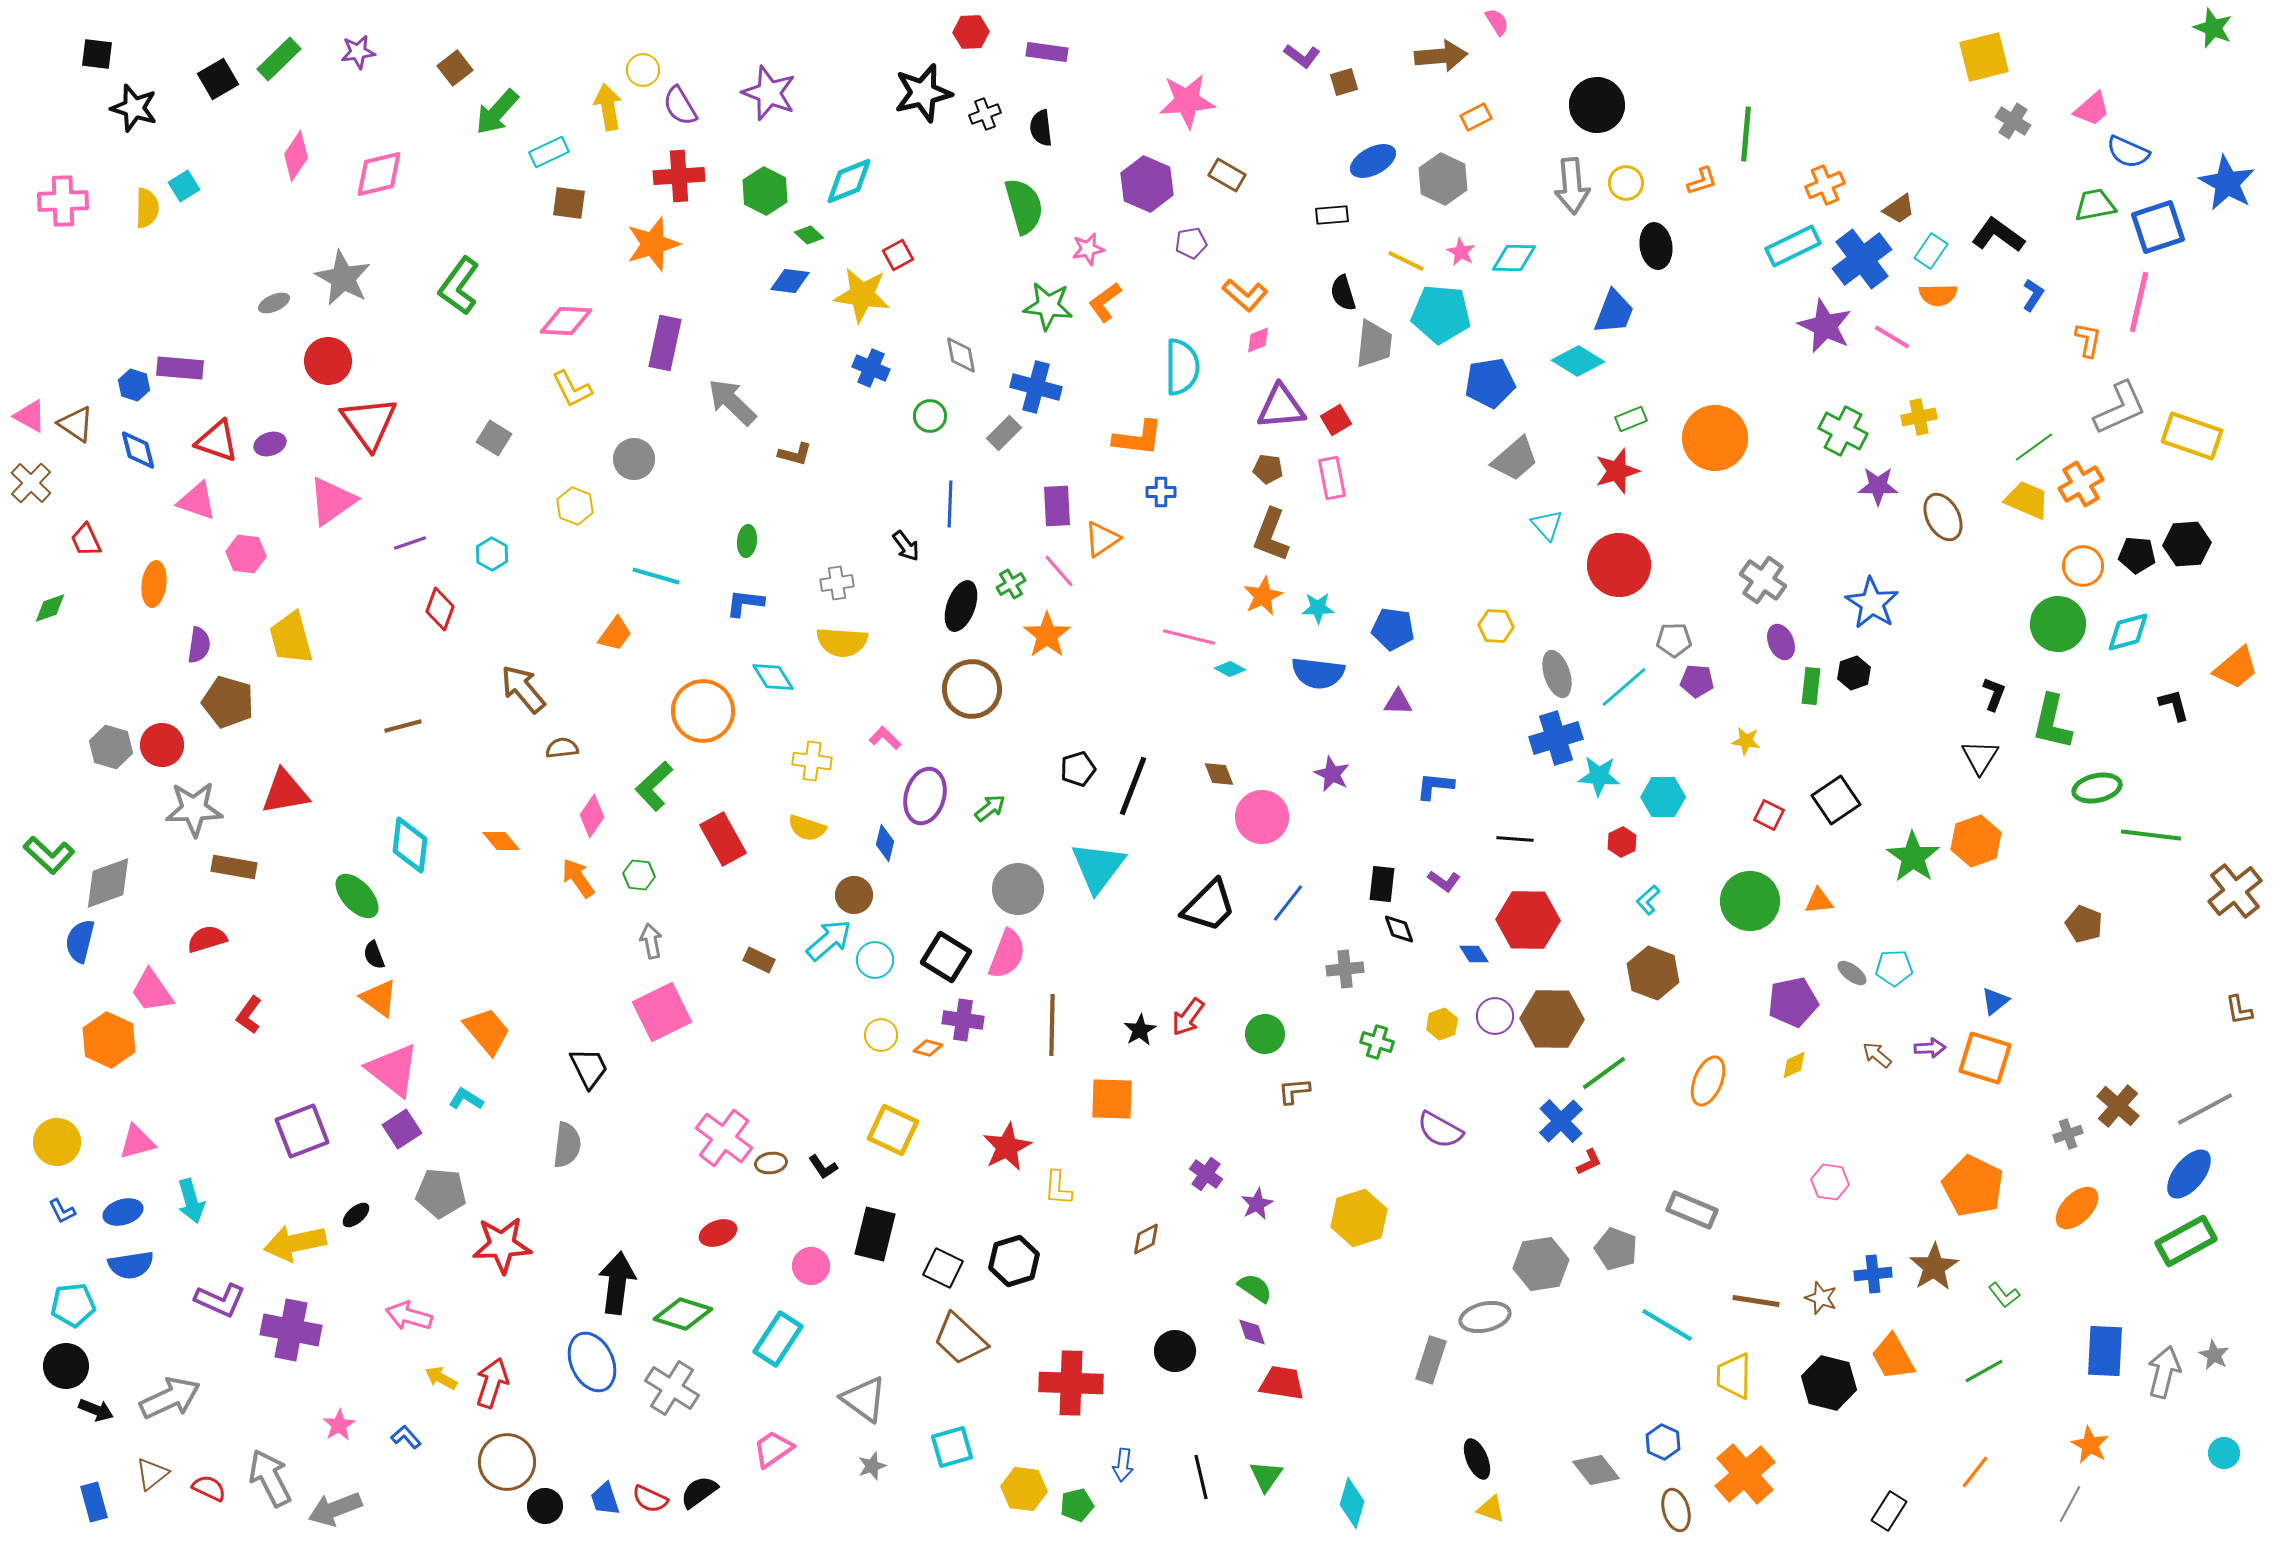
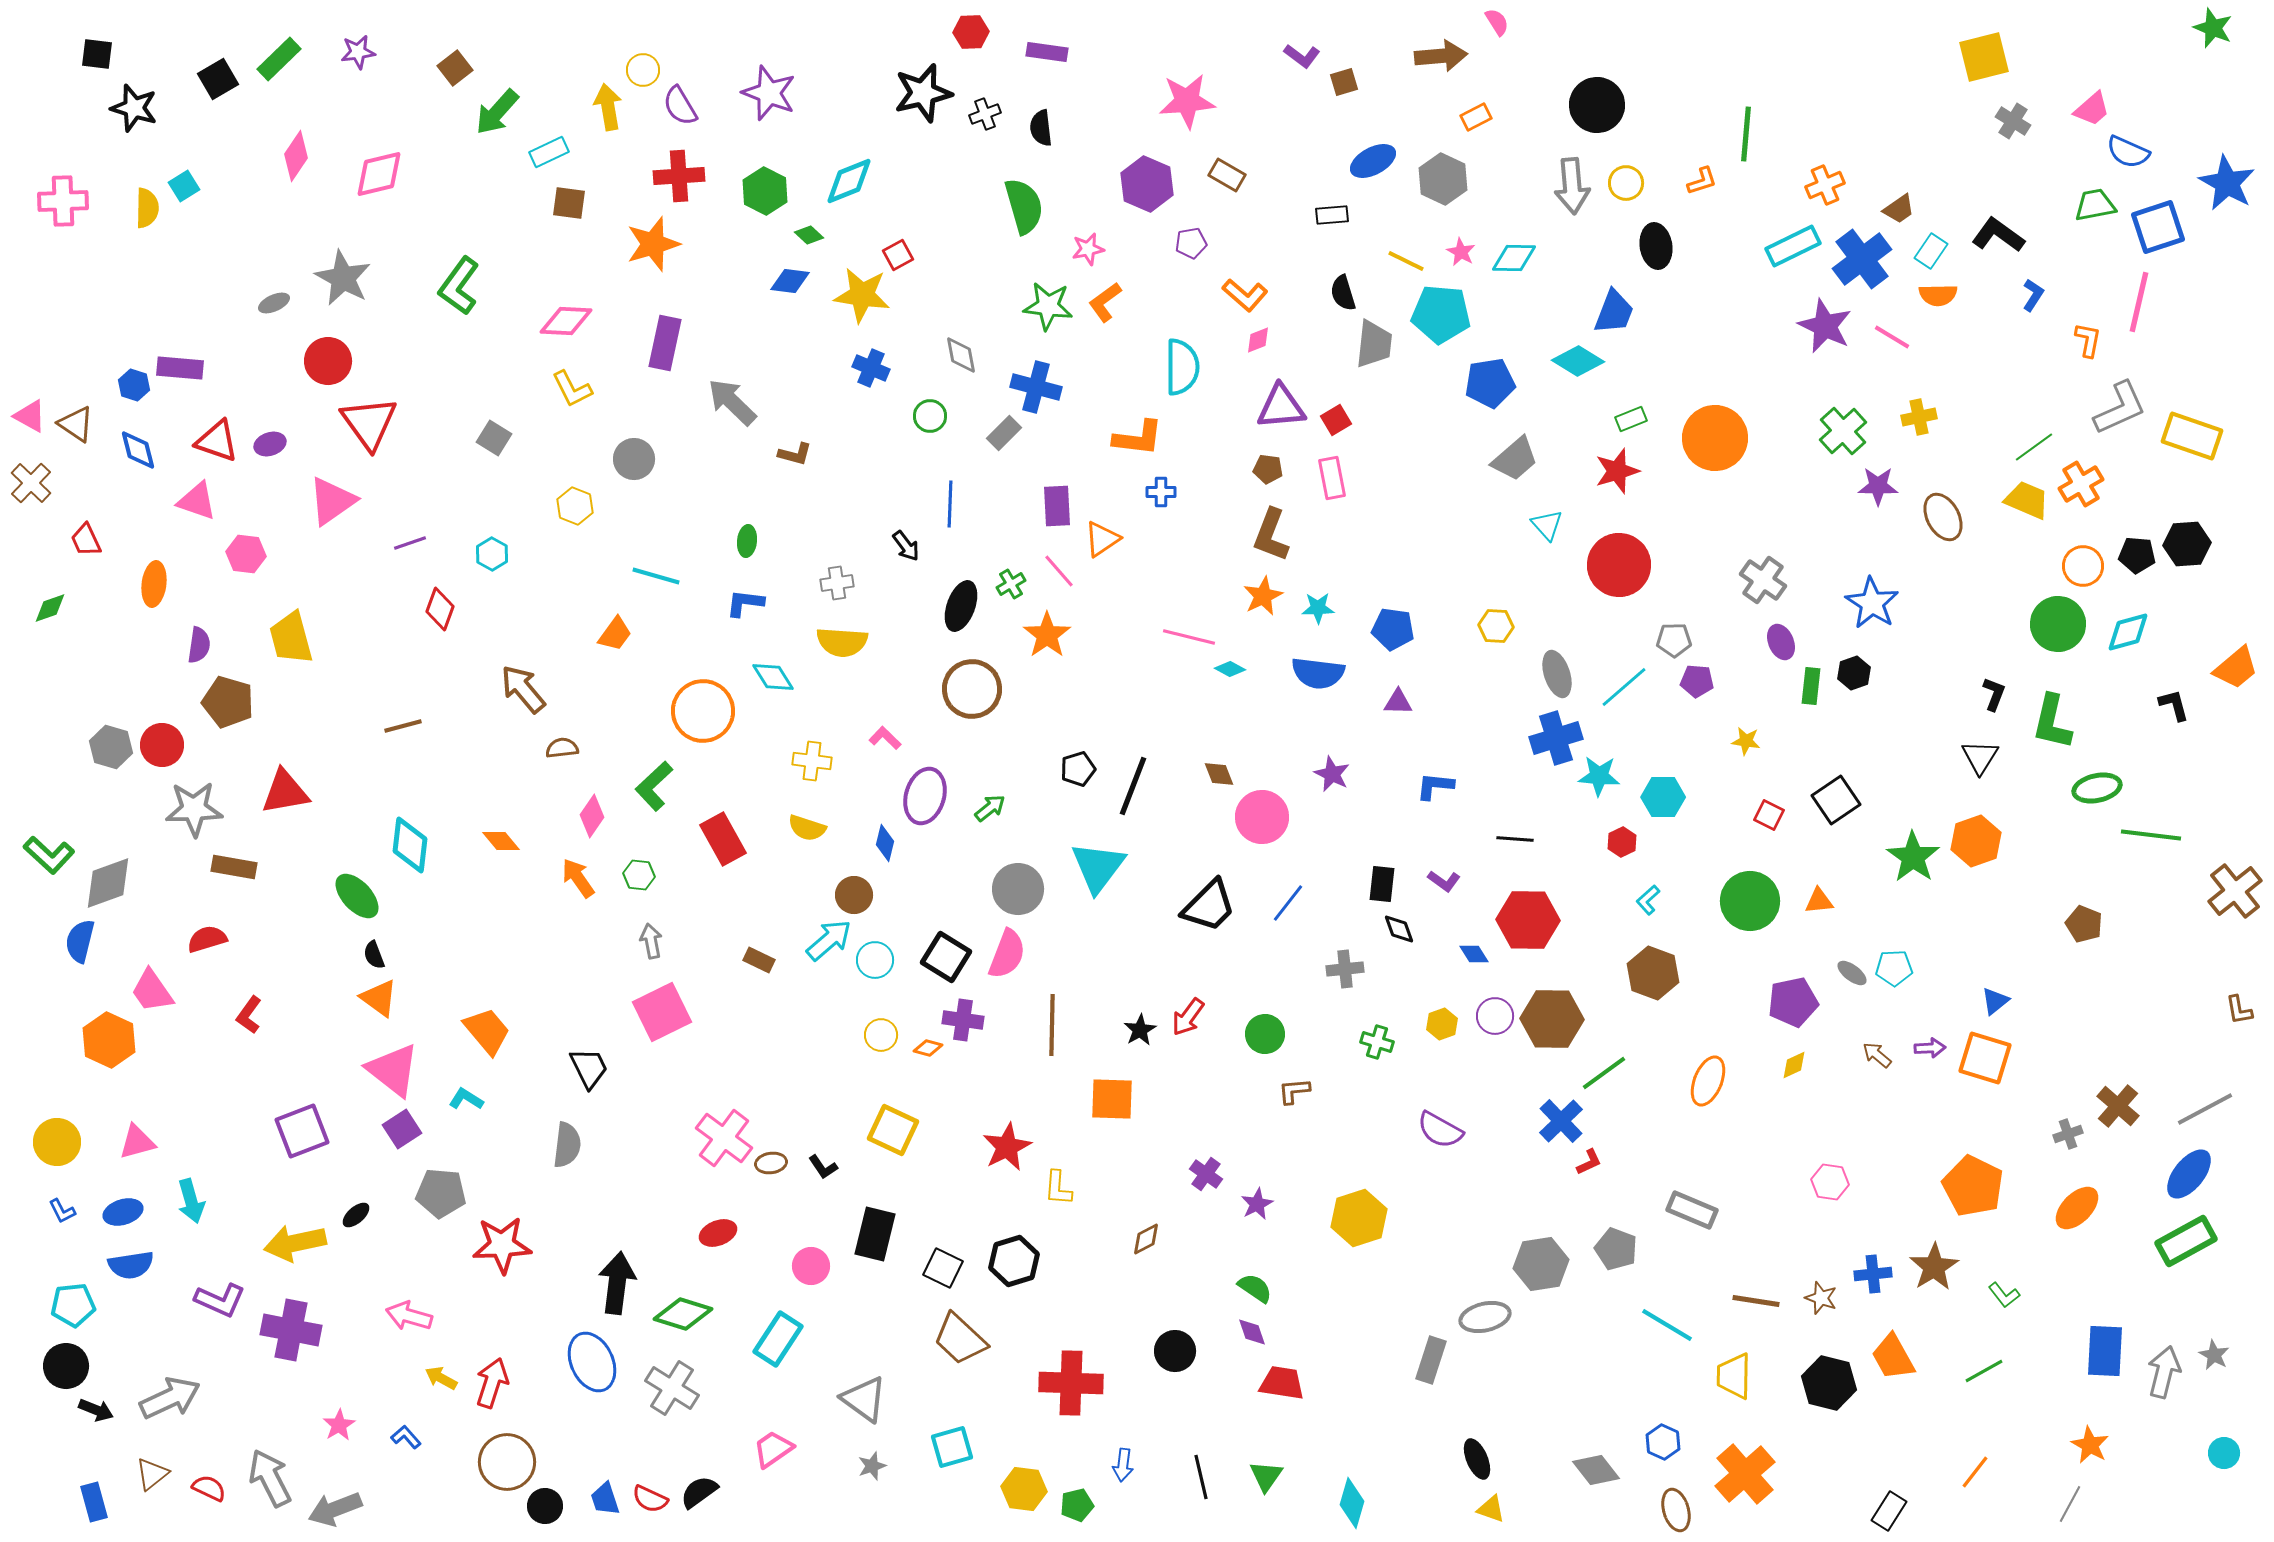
green cross at (1843, 431): rotated 21 degrees clockwise
